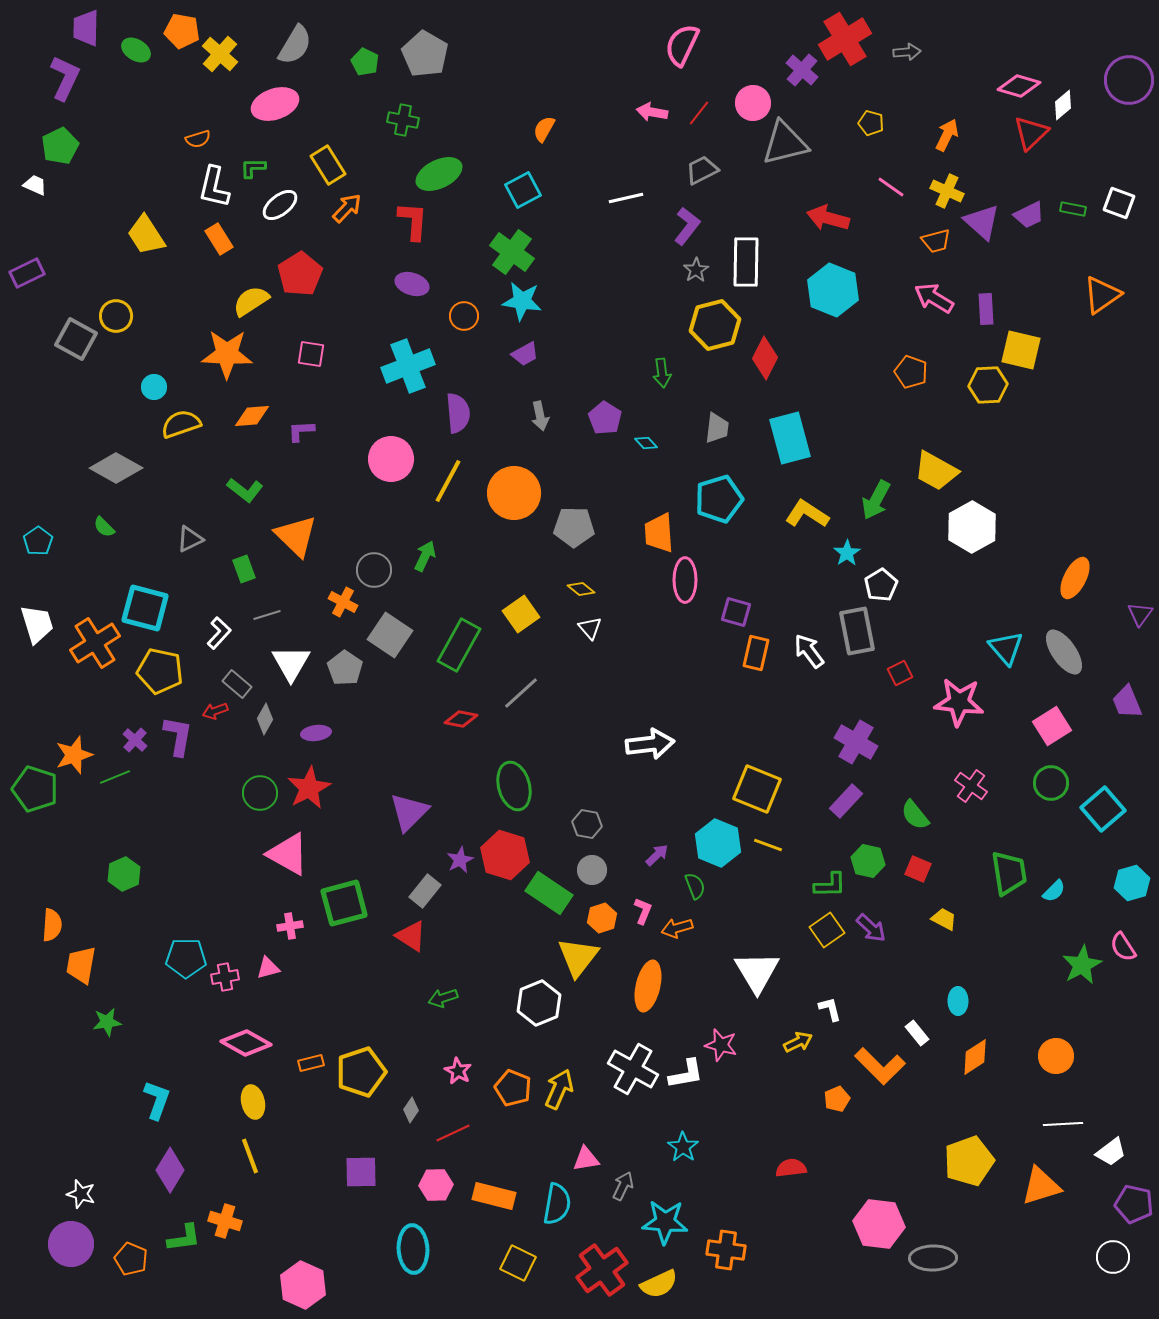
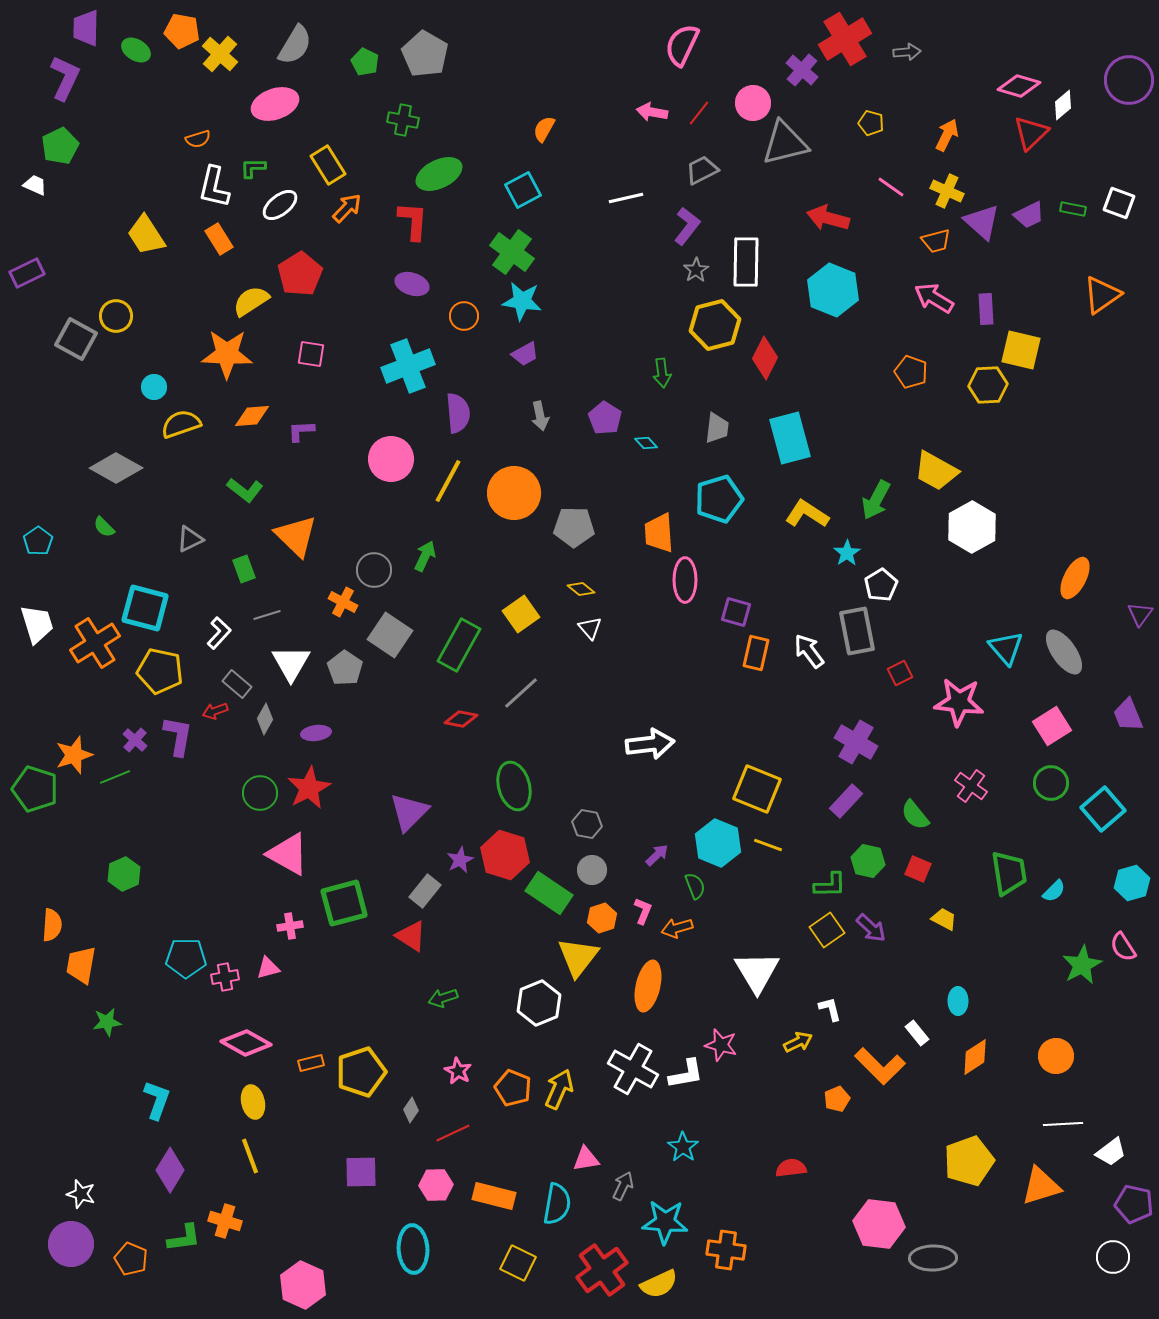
purple trapezoid at (1127, 702): moved 1 px right, 13 px down
